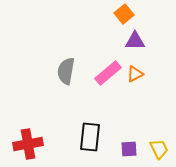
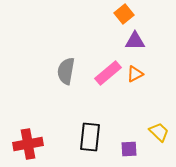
yellow trapezoid: moved 17 px up; rotated 20 degrees counterclockwise
